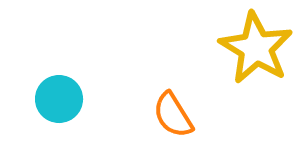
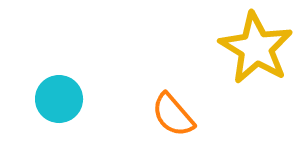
orange semicircle: rotated 9 degrees counterclockwise
